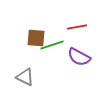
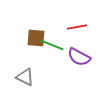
green line: rotated 40 degrees clockwise
